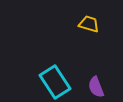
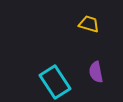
purple semicircle: moved 15 px up; rotated 10 degrees clockwise
